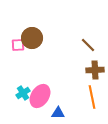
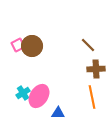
brown circle: moved 8 px down
pink square: rotated 24 degrees counterclockwise
brown cross: moved 1 px right, 1 px up
pink ellipse: moved 1 px left
